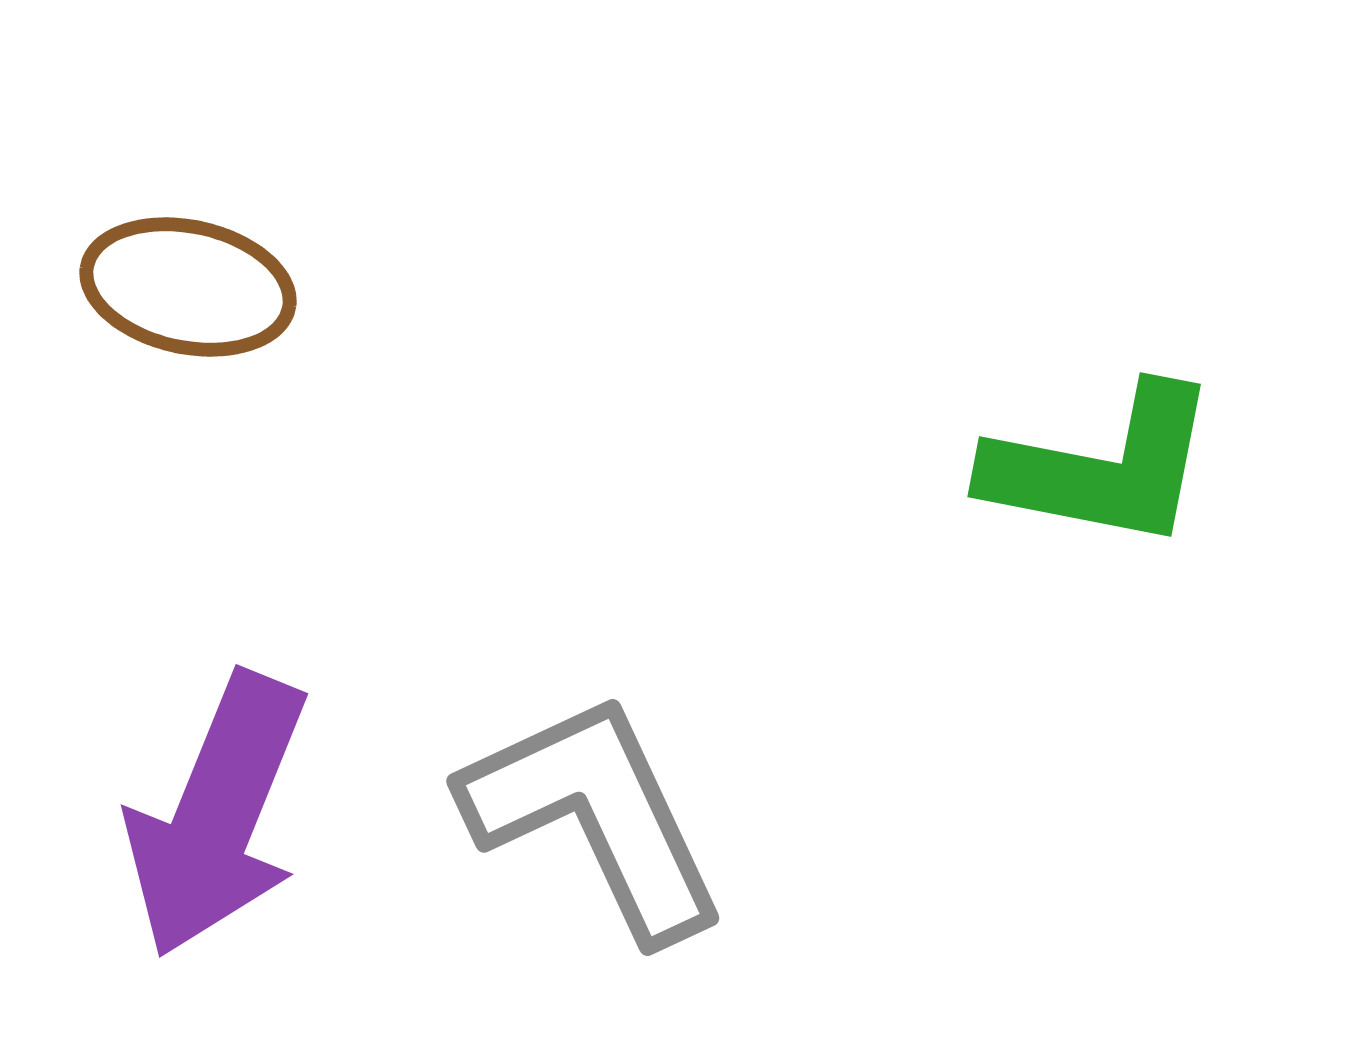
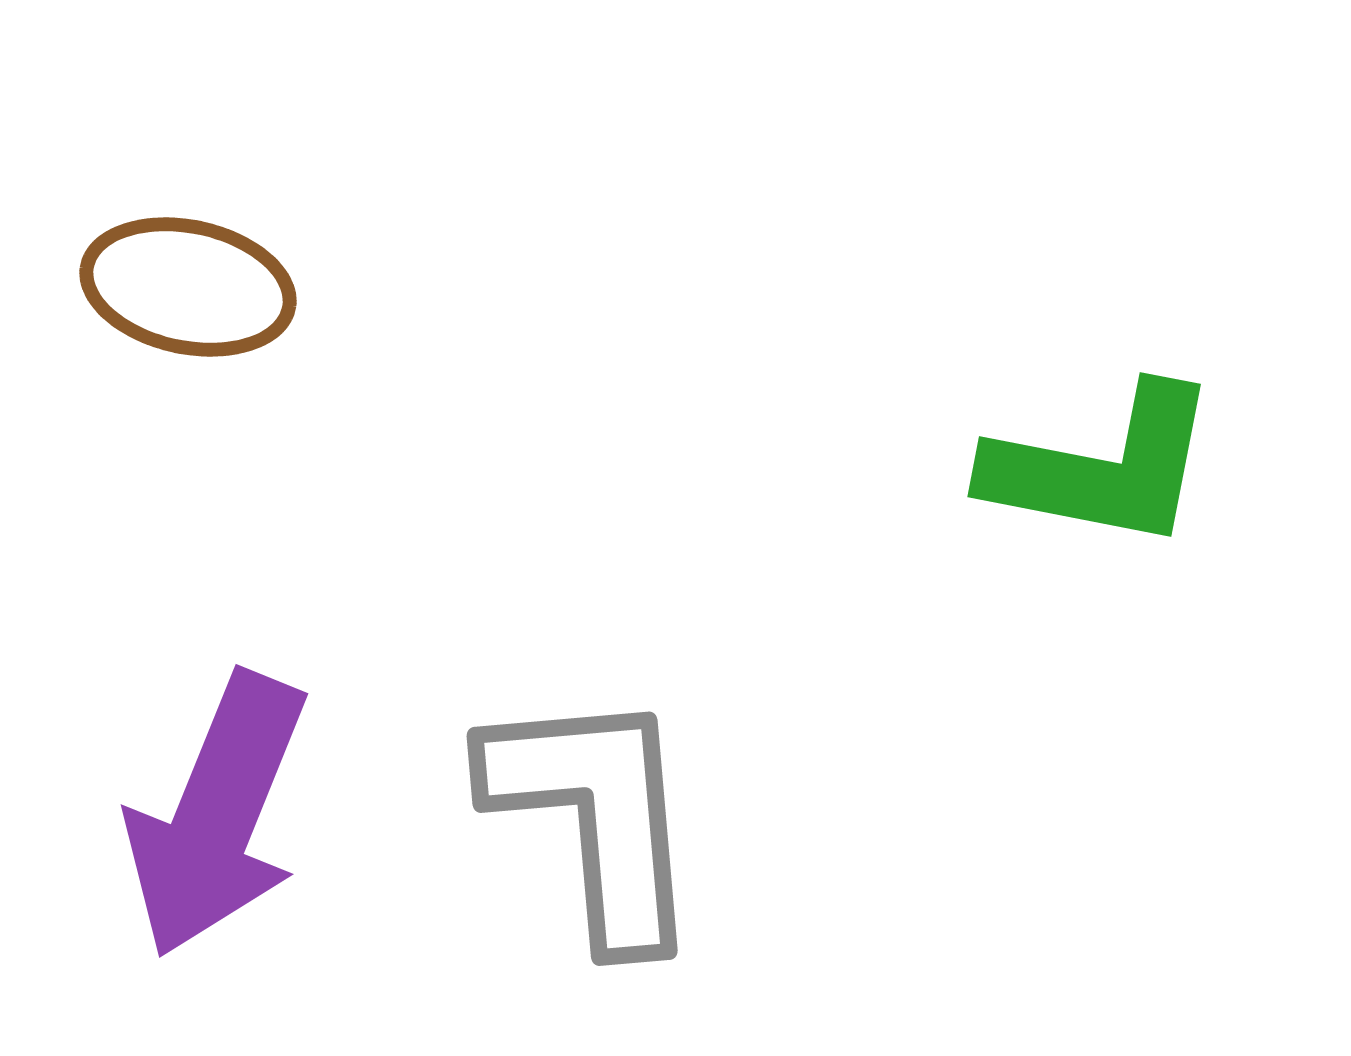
gray L-shape: rotated 20 degrees clockwise
